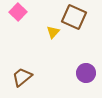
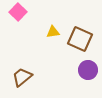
brown square: moved 6 px right, 22 px down
yellow triangle: rotated 40 degrees clockwise
purple circle: moved 2 px right, 3 px up
